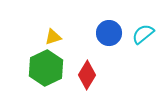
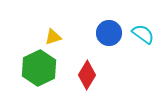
cyan semicircle: rotated 75 degrees clockwise
green hexagon: moved 7 px left
